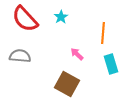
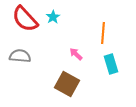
cyan star: moved 8 px left
pink arrow: moved 1 px left
